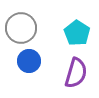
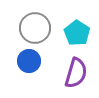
gray circle: moved 14 px right
